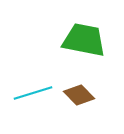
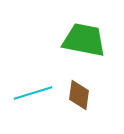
brown diamond: rotated 52 degrees clockwise
